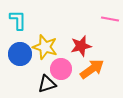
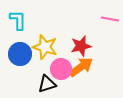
orange arrow: moved 11 px left, 2 px up
